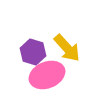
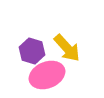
purple hexagon: moved 1 px left, 1 px up
